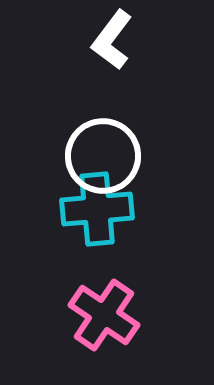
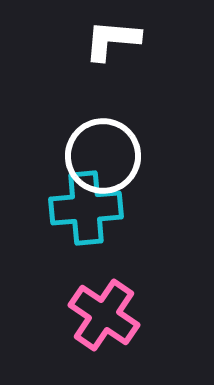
white L-shape: rotated 58 degrees clockwise
cyan cross: moved 11 px left, 1 px up
